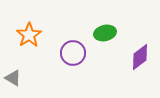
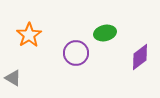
purple circle: moved 3 px right
